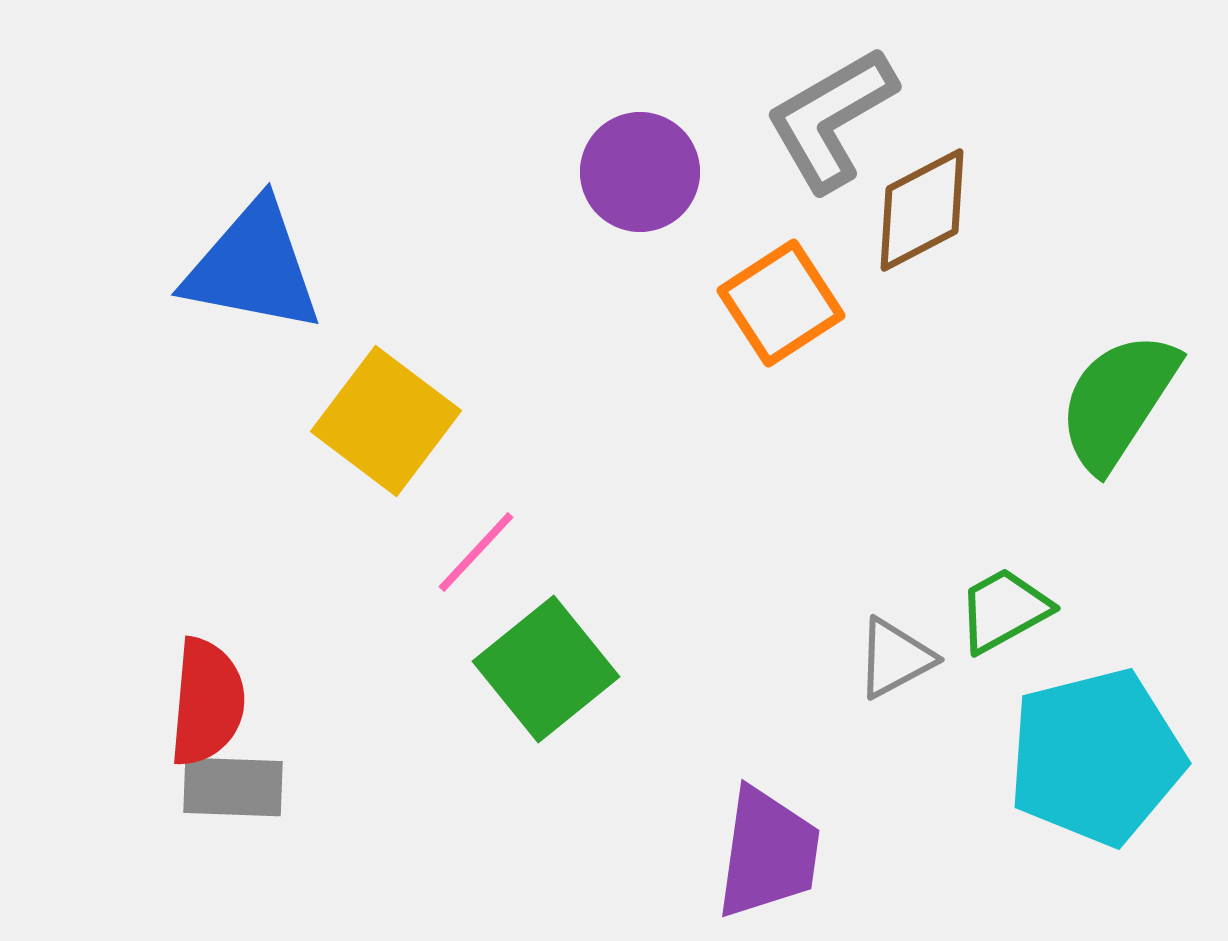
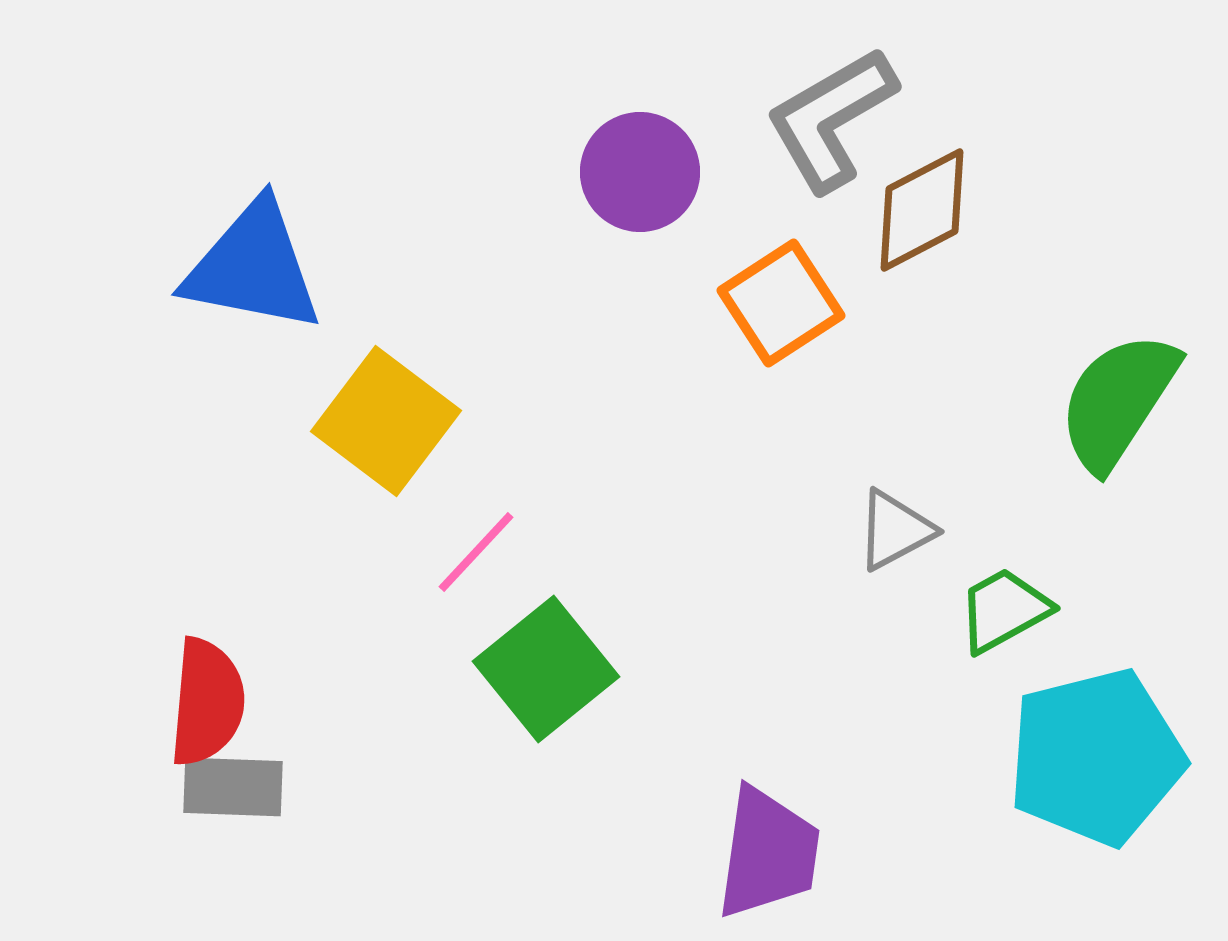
gray triangle: moved 128 px up
